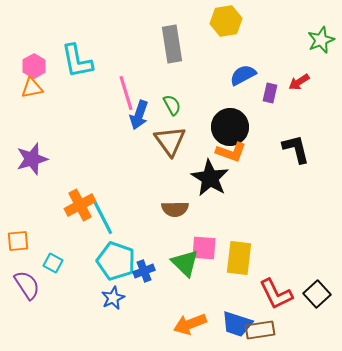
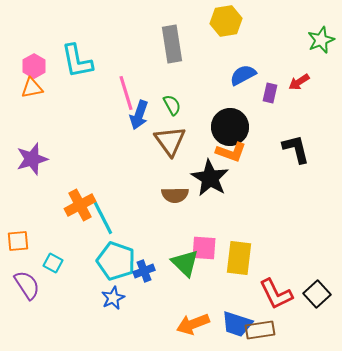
brown semicircle: moved 14 px up
orange arrow: moved 3 px right
